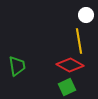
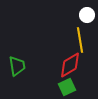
white circle: moved 1 px right
yellow line: moved 1 px right, 1 px up
red diamond: rotated 60 degrees counterclockwise
